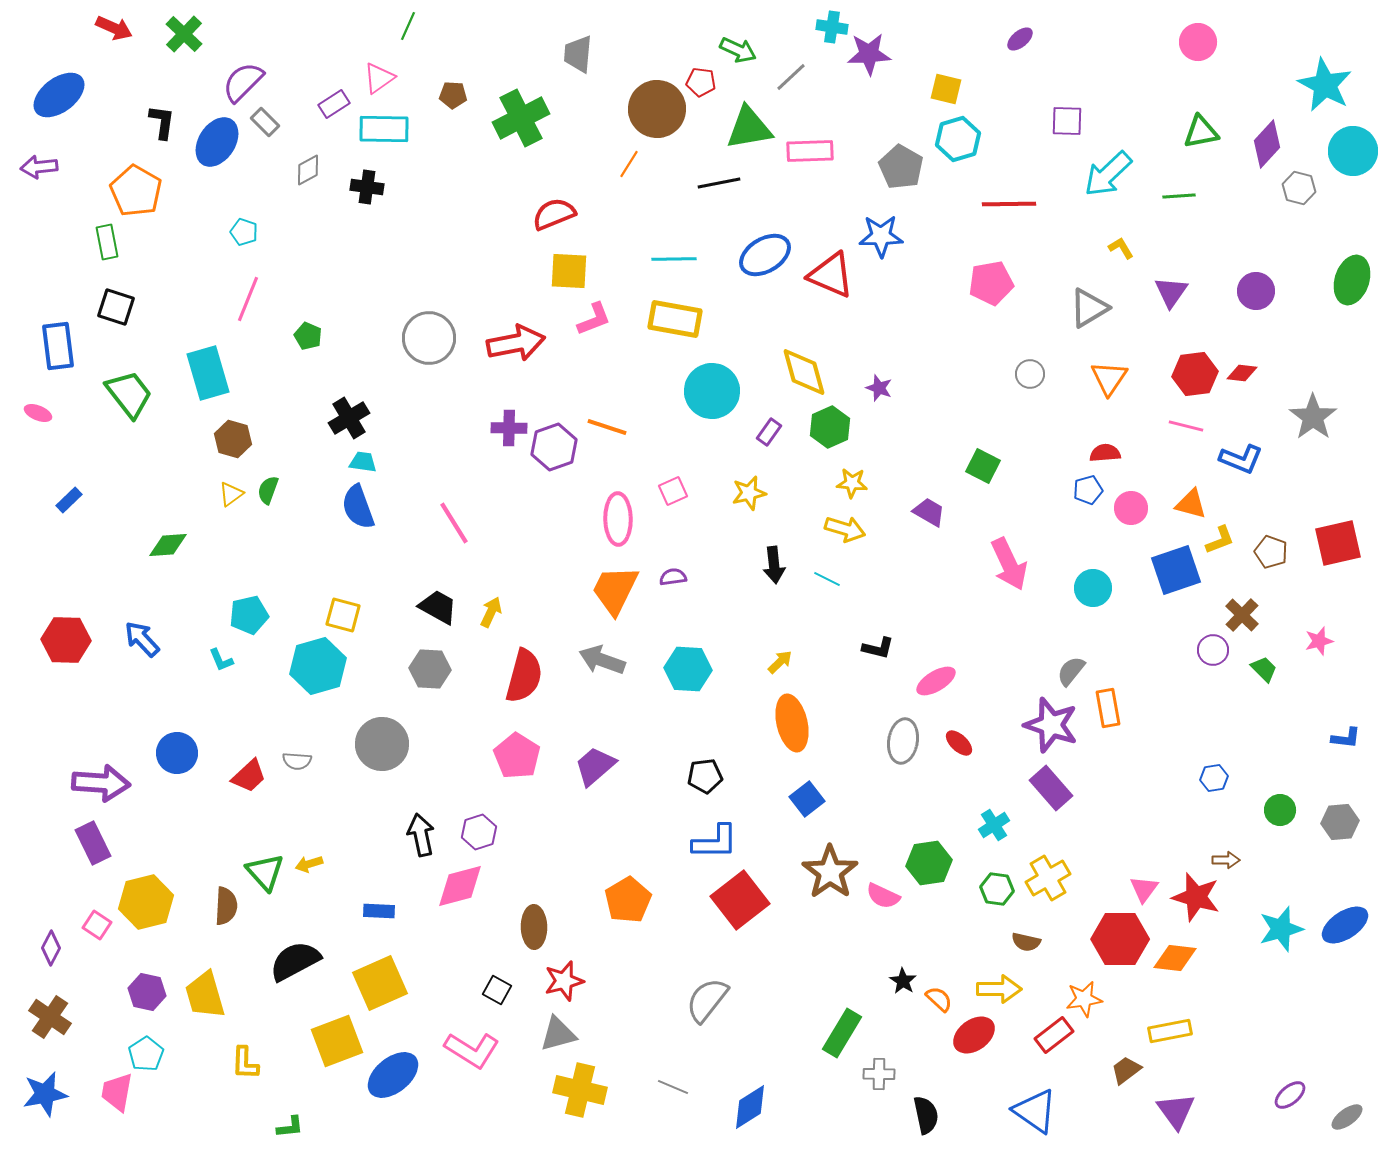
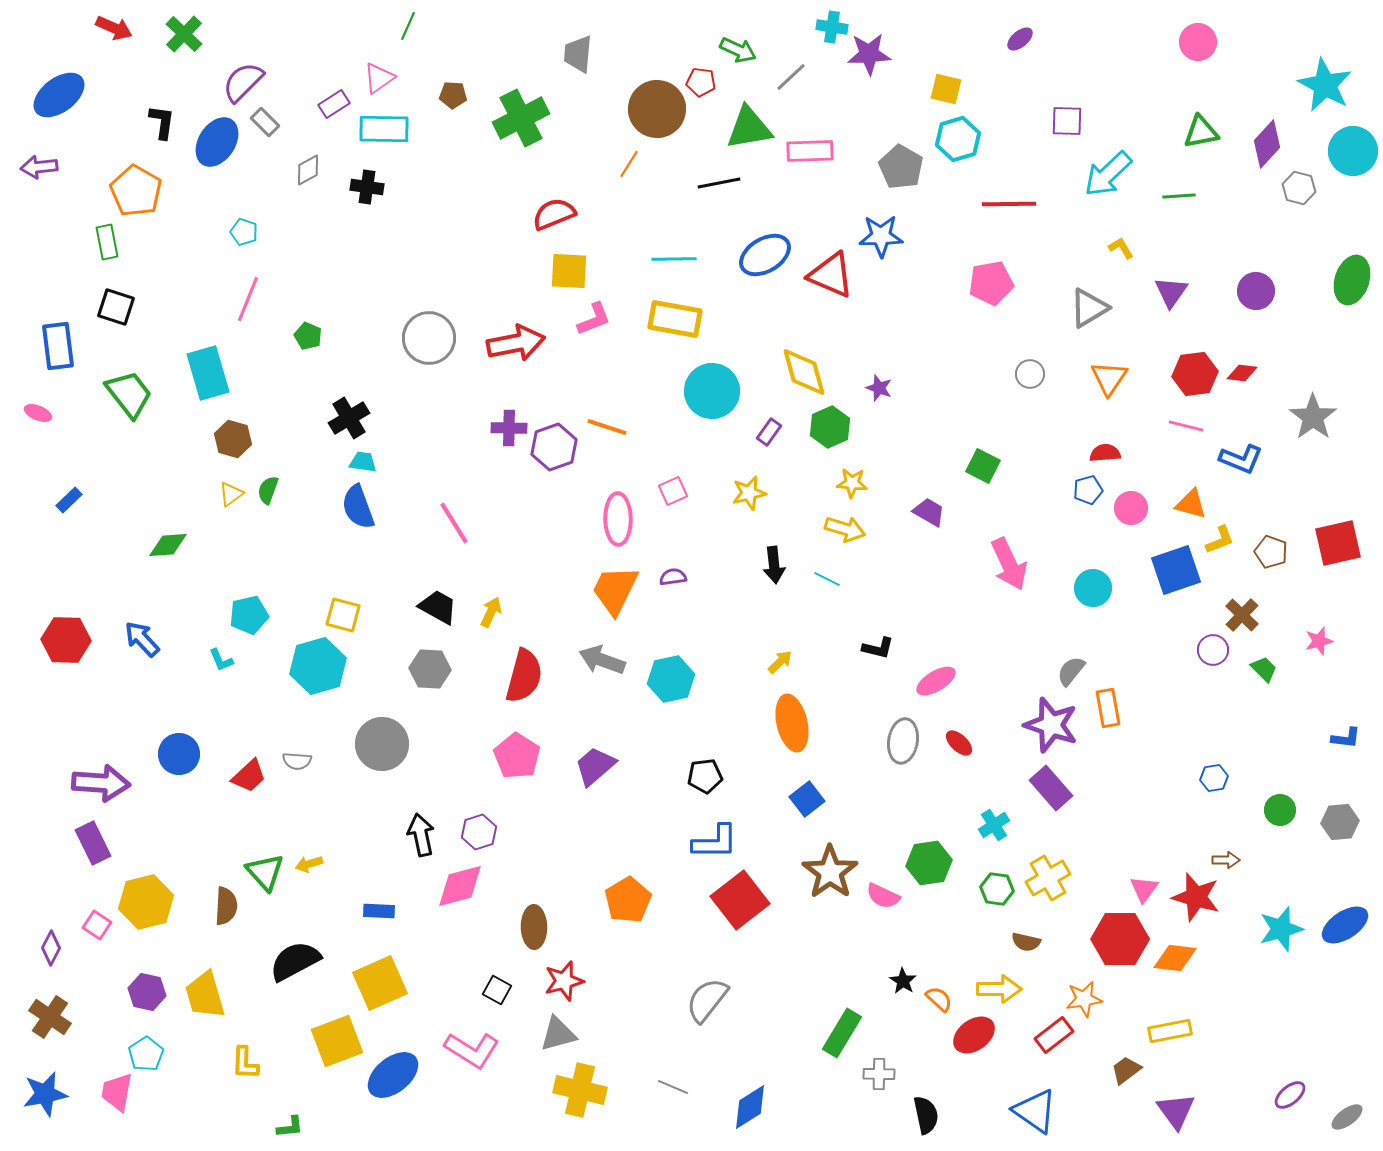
cyan hexagon at (688, 669): moved 17 px left, 10 px down; rotated 15 degrees counterclockwise
blue circle at (177, 753): moved 2 px right, 1 px down
